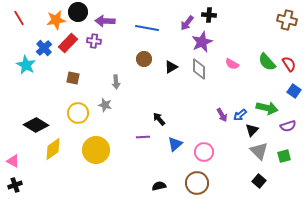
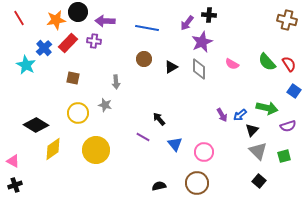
purple line at (143, 137): rotated 32 degrees clockwise
blue triangle at (175, 144): rotated 28 degrees counterclockwise
gray triangle at (259, 151): moved 1 px left
